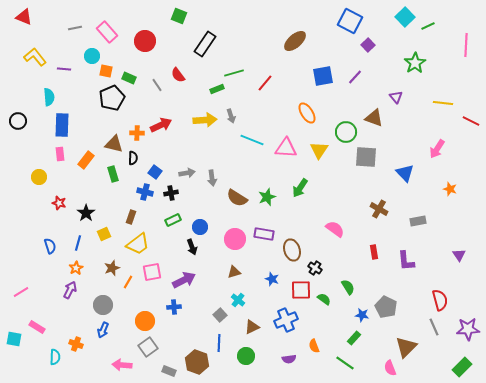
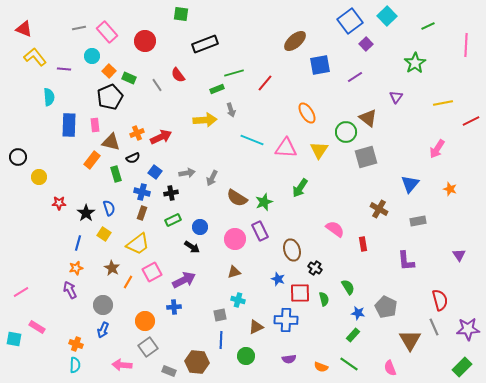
green square at (179, 16): moved 2 px right, 2 px up; rotated 14 degrees counterclockwise
red triangle at (24, 17): moved 12 px down
cyan square at (405, 17): moved 18 px left, 1 px up
blue square at (350, 21): rotated 25 degrees clockwise
gray line at (75, 28): moved 4 px right
black rectangle at (205, 44): rotated 35 degrees clockwise
purple square at (368, 45): moved 2 px left, 1 px up
orange square at (106, 71): moved 3 px right; rotated 32 degrees clockwise
blue square at (323, 76): moved 3 px left, 11 px up
purple line at (355, 77): rotated 14 degrees clockwise
purple triangle at (396, 97): rotated 16 degrees clockwise
black pentagon at (112, 98): moved 2 px left, 1 px up
yellow line at (443, 103): rotated 18 degrees counterclockwise
gray arrow at (231, 116): moved 6 px up
brown triangle at (374, 118): moved 6 px left; rotated 18 degrees clockwise
black circle at (18, 121): moved 36 px down
red line at (471, 121): rotated 54 degrees counterclockwise
blue rectangle at (62, 125): moved 7 px right
red arrow at (161, 125): moved 12 px down
orange cross at (137, 133): rotated 24 degrees counterclockwise
brown triangle at (114, 144): moved 3 px left, 2 px up
pink rectangle at (60, 154): moved 35 px right, 29 px up
gray square at (366, 157): rotated 20 degrees counterclockwise
black semicircle at (133, 158): rotated 64 degrees clockwise
orange rectangle at (86, 160): moved 6 px right
blue triangle at (405, 173): moved 5 px right, 11 px down; rotated 24 degrees clockwise
green rectangle at (113, 174): moved 3 px right
gray arrow at (212, 178): rotated 35 degrees clockwise
blue cross at (145, 192): moved 3 px left
green star at (267, 197): moved 3 px left, 5 px down
red star at (59, 203): rotated 16 degrees counterclockwise
brown rectangle at (131, 217): moved 11 px right, 4 px up
yellow square at (104, 234): rotated 32 degrees counterclockwise
purple rectangle at (264, 234): moved 4 px left, 3 px up; rotated 54 degrees clockwise
blue semicircle at (50, 246): moved 59 px right, 38 px up
black arrow at (192, 247): rotated 35 degrees counterclockwise
red rectangle at (374, 252): moved 11 px left, 8 px up
orange star at (76, 268): rotated 16 degrees clockwise
brown star at (112, 268): rotated 21 degrees counterclockwise
pink square at (152, 272): rotated 18 degrees counterclockwise
blue star at (272, 279): moved 6 px right
purple arrow at (70, 290): rotated 54 degrees counterclockwise
red square at (301, 290): moved 1 px left, 3 px down
green semicircle at (324, 299): rotated 40 degrees clockwise
cyan cross at (238, 300): rotated 24 degrees counterclockwise
gray square at (220, 315): rotated 32 degrees clockwise
blue star at (362, 315): moved 4 px left, 2 px up
blue cross at (286, 320): rotated 25 degrees clockwise
brown triangle at (252, 327): moved 4 px right
green rectangle at (354, 338): moved 1 px left, 3 px up
blue line at (219, 343): moved 2 px right, 3 px up
orange semicircle at (314, 346): moved 7 px right, 21 px down; rotated 48 degrees counterclockwise
brown triangle at (406, 347): moved 4 px right, 7 px up; rotated 15 degrees counterclockwise
cyan semicircle at (55, 357): moved 20 px right, 8 px down
brown hexagon at (197, 362): rotated 15 degrees counterclockwise
green line at (345, 363): moved 4 px right, 1 px down
